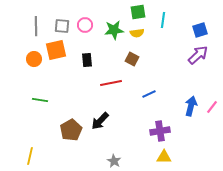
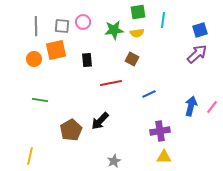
pink circle: moved 2 px left, 3 px up
purple arrow: moved 1 px left, 1 px up
gray star: rotated 16 degrees clockwise
